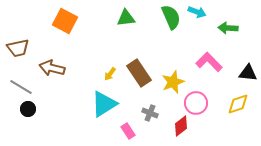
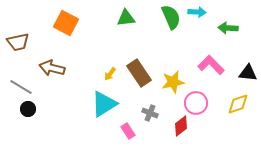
cyan arrow: rotated 18 degrees counterclockwise
orange square: moved 1 px right, 2 px down
brown trapezoid: moved 6 px up
pink L-shape: moved 2 px right, 3 px down
yellow star: rotated 10 degrees clockwise
